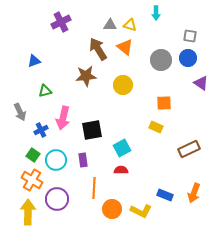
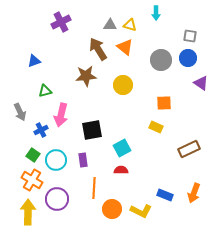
pink arrow: moved 2 px left, 3 px up
